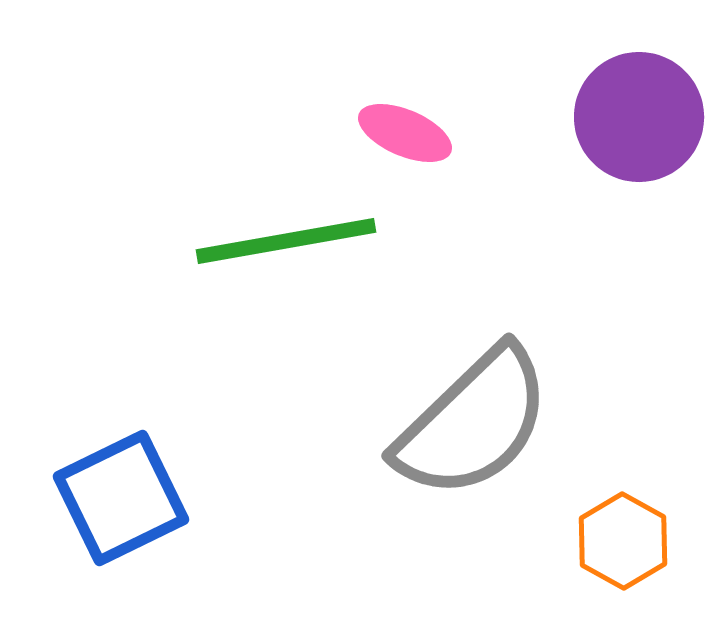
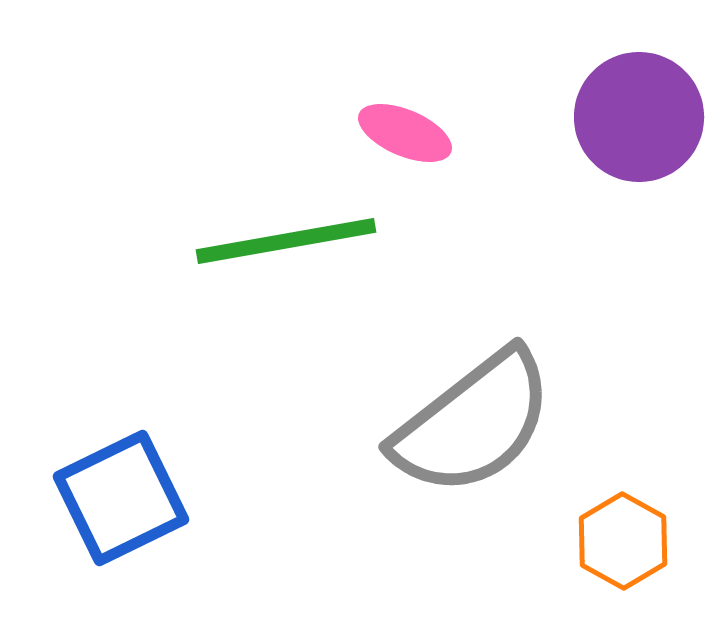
gray semicircle: rotated 6 degrees clockwise
